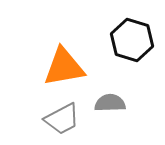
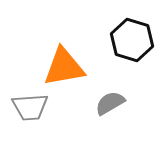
gray semicircle: rotated 28 degrees counterclockwise
gray trapezoid: moved 32 px left, 12 px up; rotated 24 degrees clockwise
